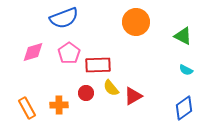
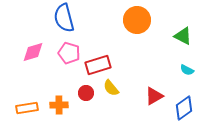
blue semicircle: rotated 96 degrees clockwise
orange circle: moved 1 px right, 2 px up
pink pentagon: rotated 20 degrees counterclockwise
red rectangle: rotated 15 degrees counterclockwise
cyan semicircle: moved 1 px right
red triangle: moved 21 px right
orange rectangle: rotated 70 degrees counterclockwise
